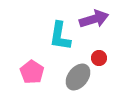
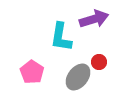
cyan L-shape: moved 1 px right, 1 px down
red circle: moved 4 px down
